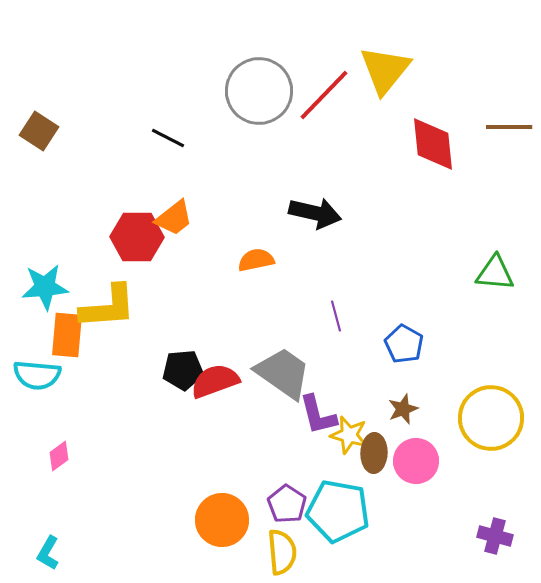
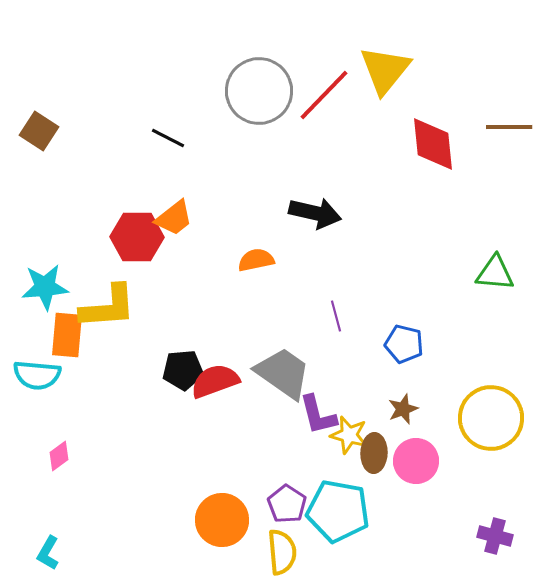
blue pentagon: rotated 15 degrees counterclockwise
